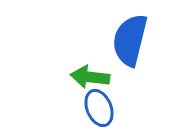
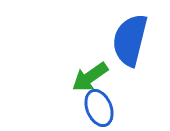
green arrow: rotated 42 degrees counterclockwise
